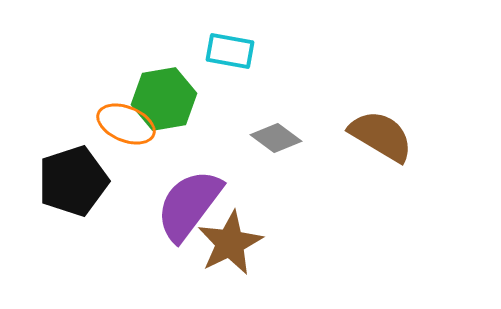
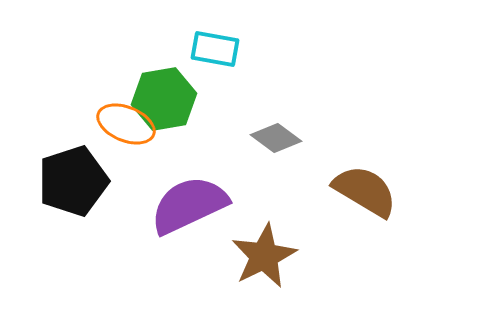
cyan rectangle: moved 15 px left, 2 px up
brown semicircle: moved 16 px left, 55 px down
purple semicircle: rotated 28 degrees clockwise
brown star: moved 34 px right, 13 px down
